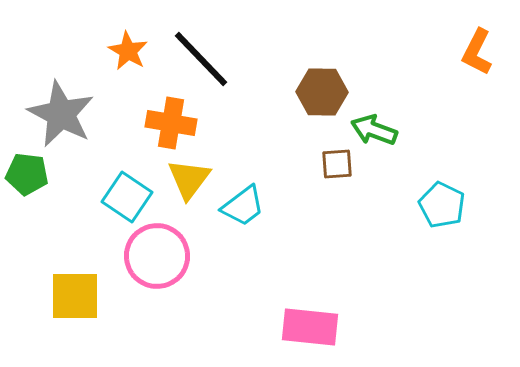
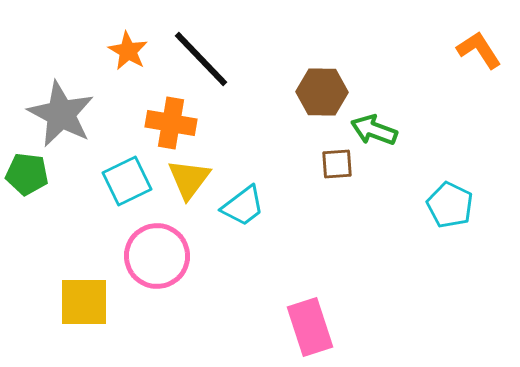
orange L-shape: moved 2 px right, 2 px up; rotated 120 degrees clockwise
cyan square: moved 16 px up; rotated 30 degrees clockwise
cyan pentagon: moved 8 px right
yellow square: moved 9 px right, 6 px down
pink rectangle: rotated 66 degrees clockwise
